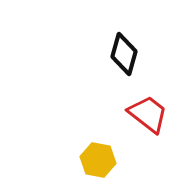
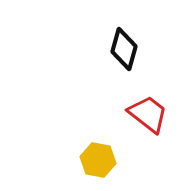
black diamond: moved 5 px up
